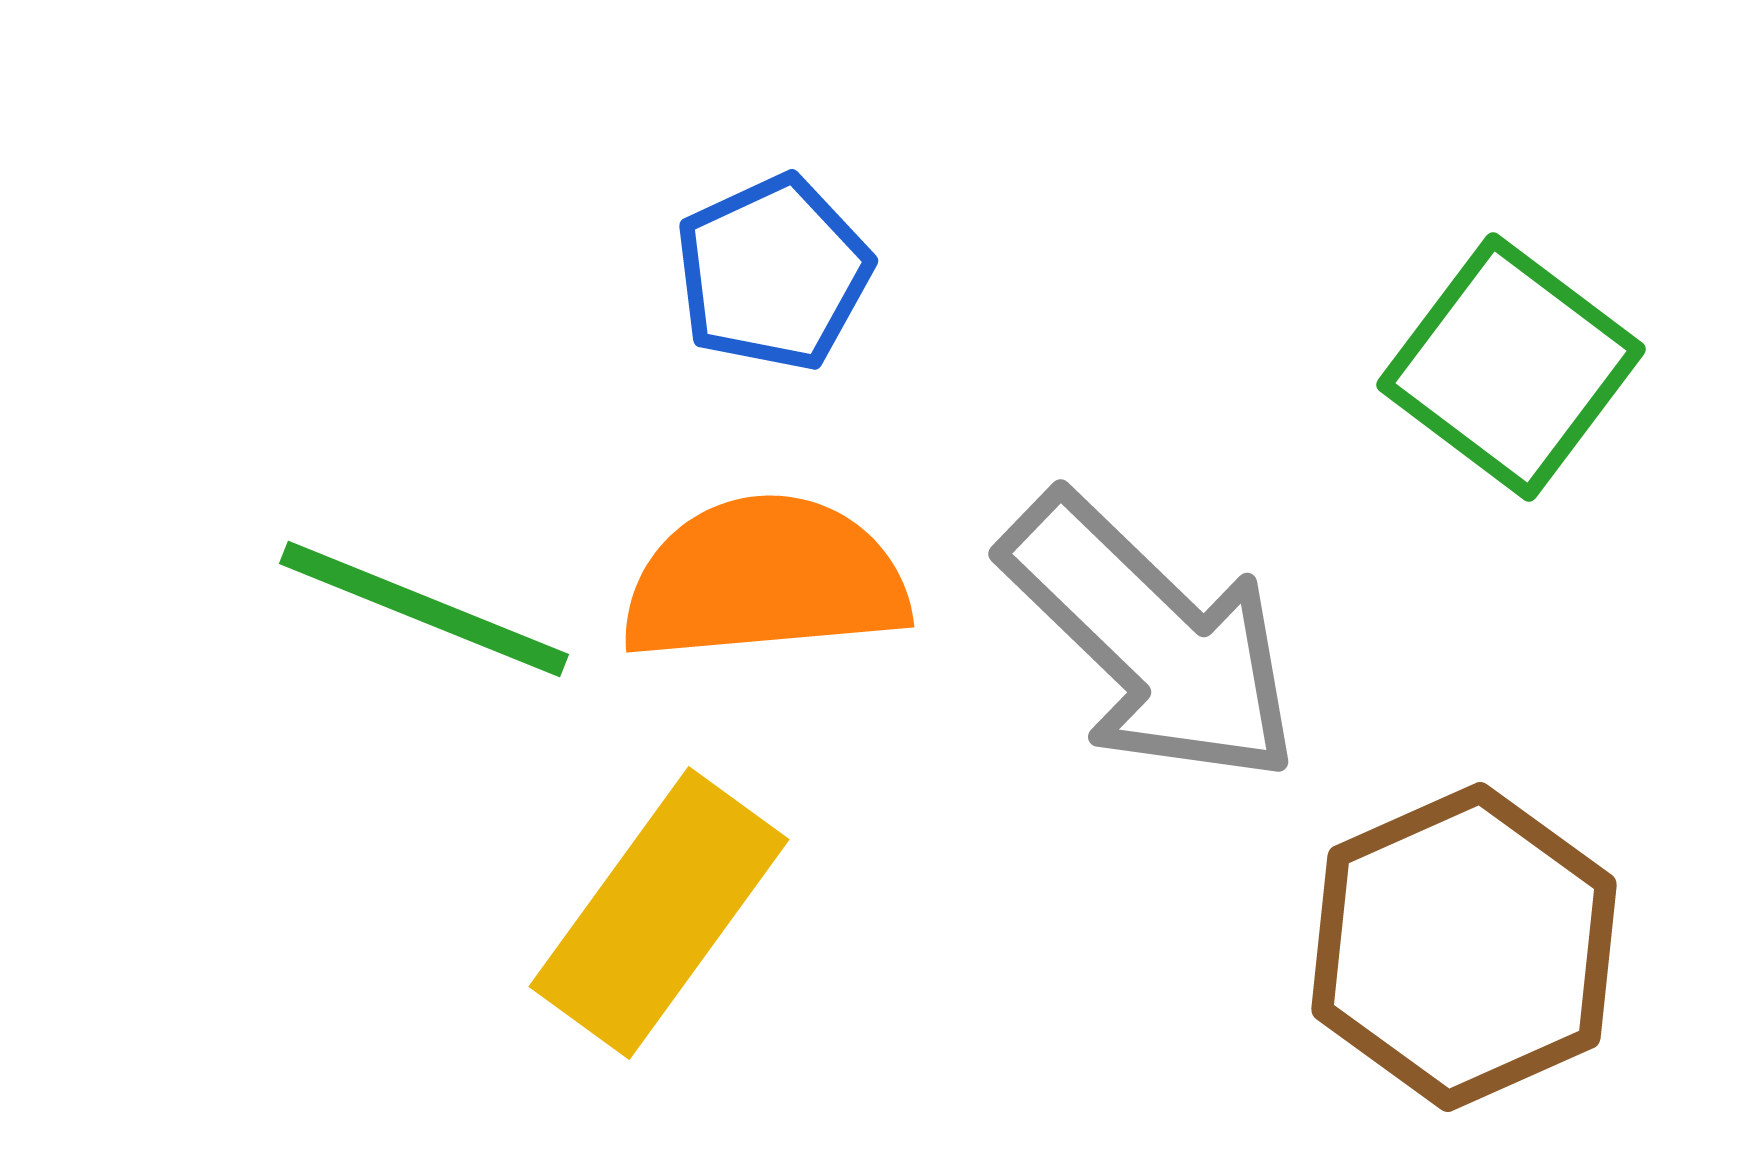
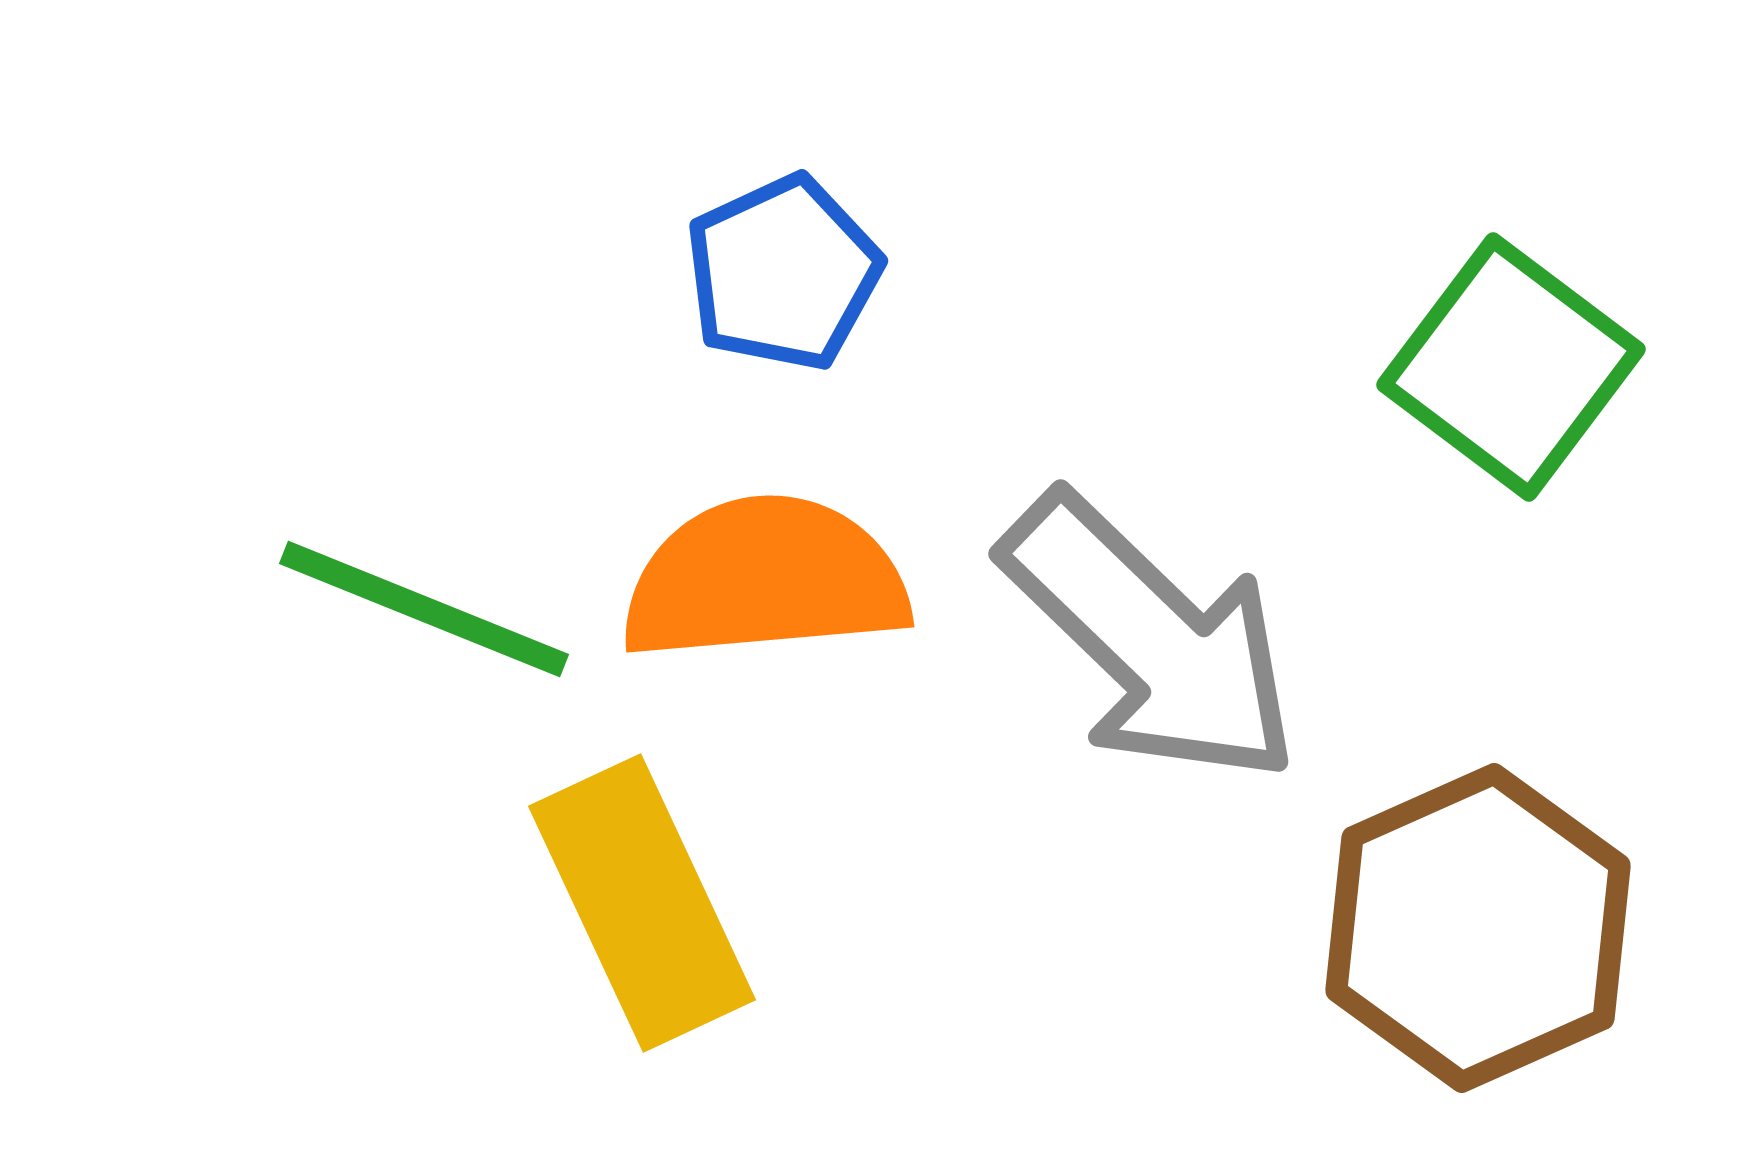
blue pentagon: moved 10 px right
yellow rectangle: moved 17 px left, 10 px up; rotated 61 degrees counterclockwise
brown hexagon: moved 14 px right, 19 px up
